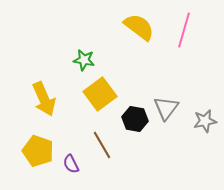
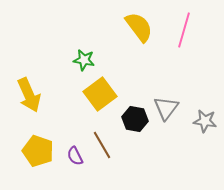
yellow semicircle: rotated 16 degrees clockwise
yellow arrow: moved 15 px left, 4 px up
gray star: rotated 20 degrees clockwise
purple semicircle: moved 4 px right, 8 px up
